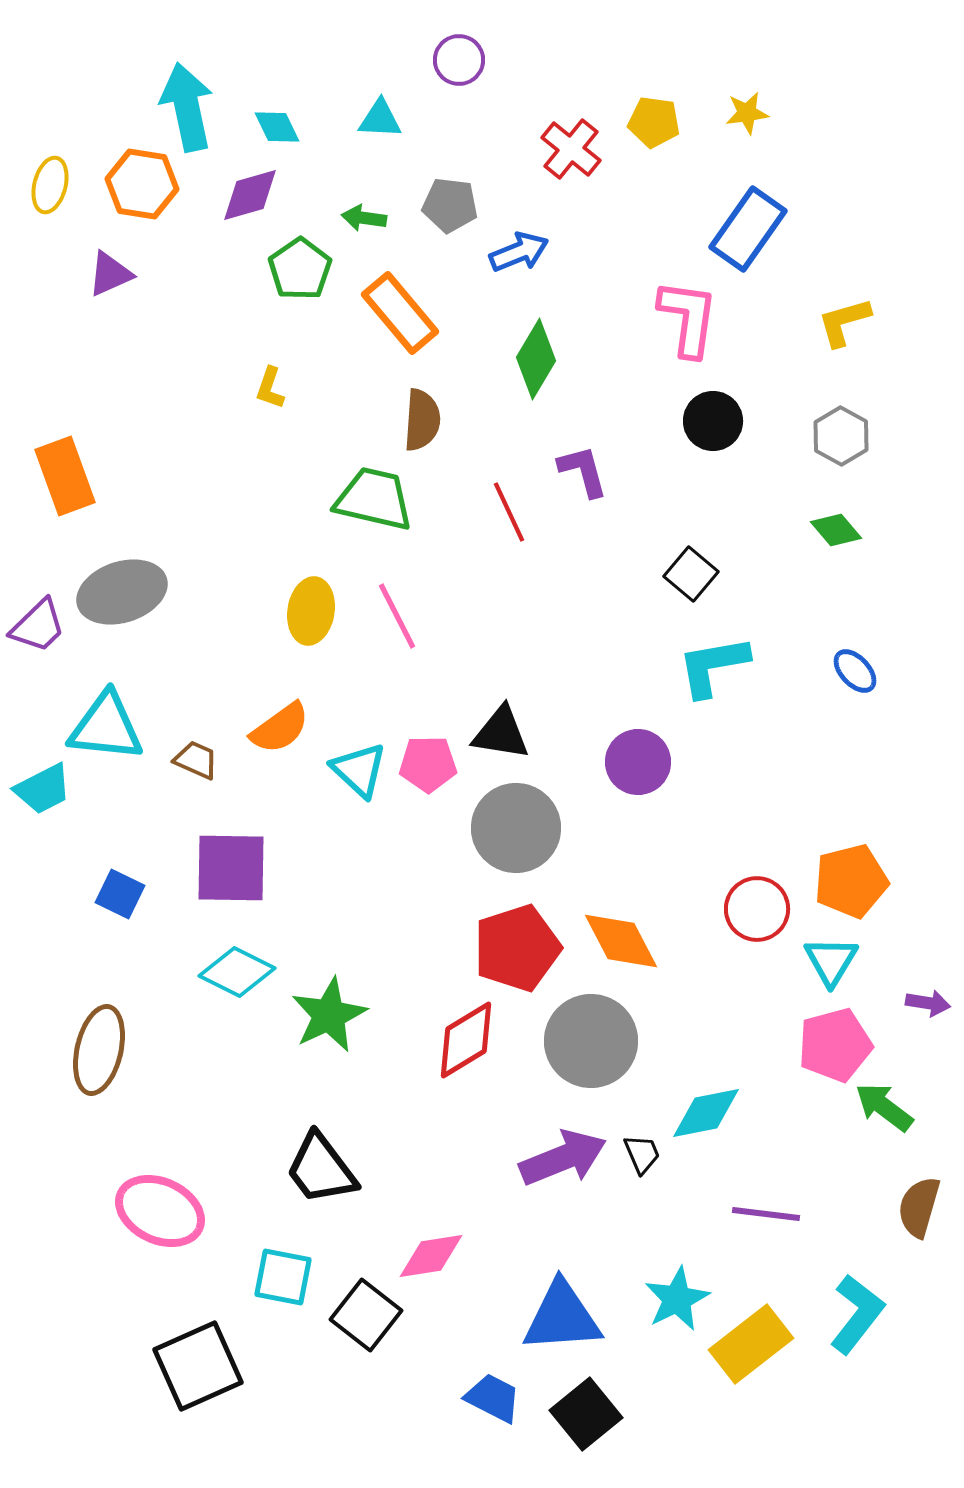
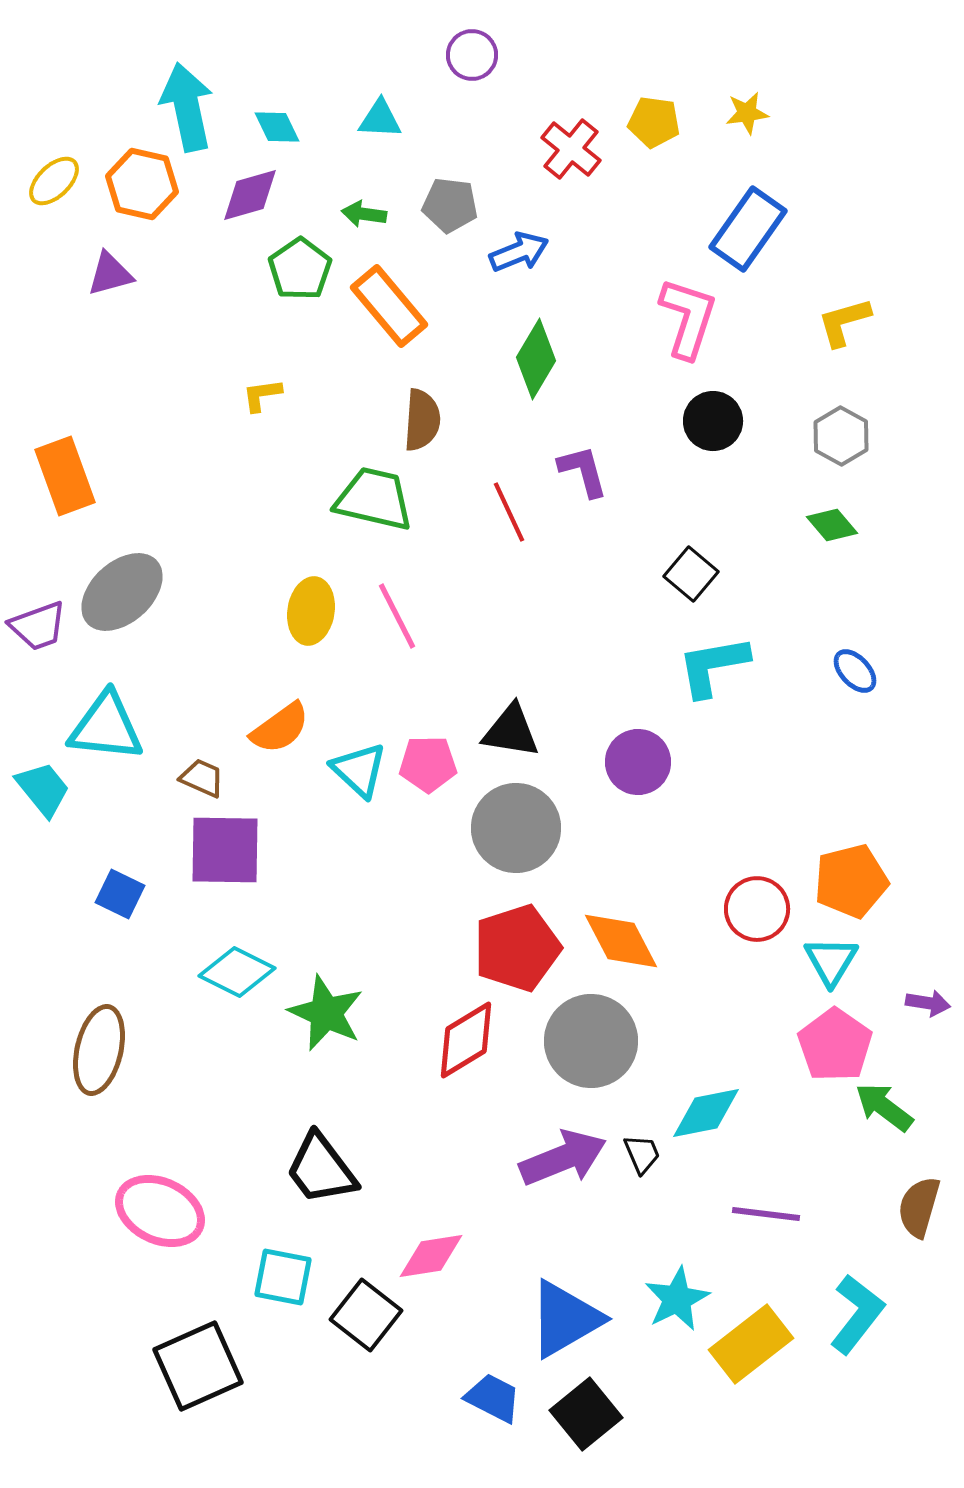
purple circle at (459, 60): moved 13 px right, 5 px up
orange hexagon at (142, 184): rotated 4 degrees clockwise
yellow ellipse at (50, 185): moved 4 px right, 4 px up; rotated 32 degrees clockwise
green arrow at (364, 218): moved 4 px up
purple triangle at (110, 274): rotated 9 degrees clockwise
orange rectangle at (400, 313): moved 11 px left, 7 px up
pink L-shape at (688, 318): rotated 10 degrees clockwise
yellow L-shape at (270, 388): moved 8 px left, 7 px down; rotated 63 degrees clockwise
green diamond at (836, 530): moved 4 px left, 5 px up
gray ellipse at (122, 592): rotated 24 degrees counterclockwise
purple trapezoid at (38, 626): rotated 24 degrees clockwise
black triangle at (501, 733): moved 10 px right, 2 px up
brown trapezoid at (196, 760): moved 6 px right, 18 px down
cyan trapezoid at (43, 789): rotated 102 degrees counterclockwise
purple square at (231, 868): moved 6 px left, 18 px up
green star at (329, 1015): moved 3 px left, 2 px up; rotated 22 degrees counterclockwise
pink pentagon at (835, 1045): rotated 22 degrees counterclockwise
blue triangle at (562, 1317): moved 3 px right, 2 px down; rotated 26 degrees counterclockwise
